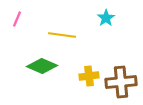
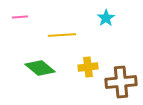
pink line: moved 3 px right, 2 px up; rotated 63 degrees clockwise
yellow line: rotated 12 degrees counterclockwise
green diamond: moved 2 px left, 2 px down; rotated 16 degrees clockwise
yellow cross: moved 1 px left, 9 px up
